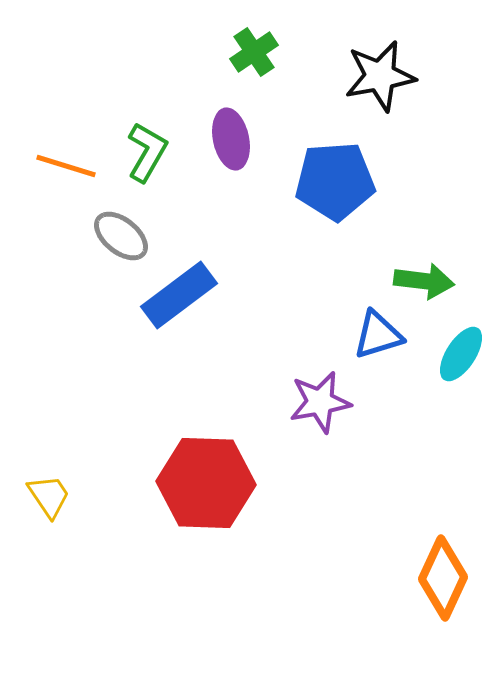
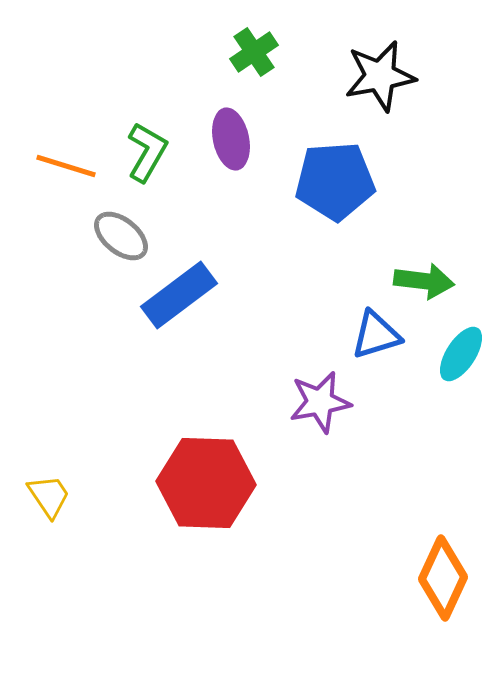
blue triangle: moved 2 px left
